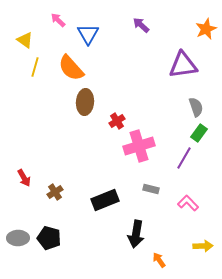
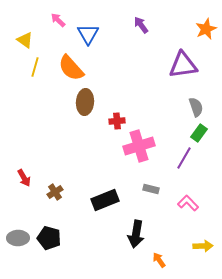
purple arrow: rotated 12 degrees clockwise
red cross: rotated 28 degrees clockwise
